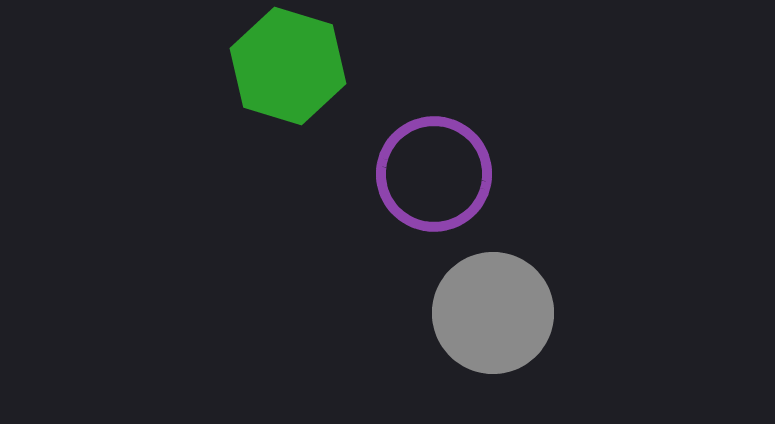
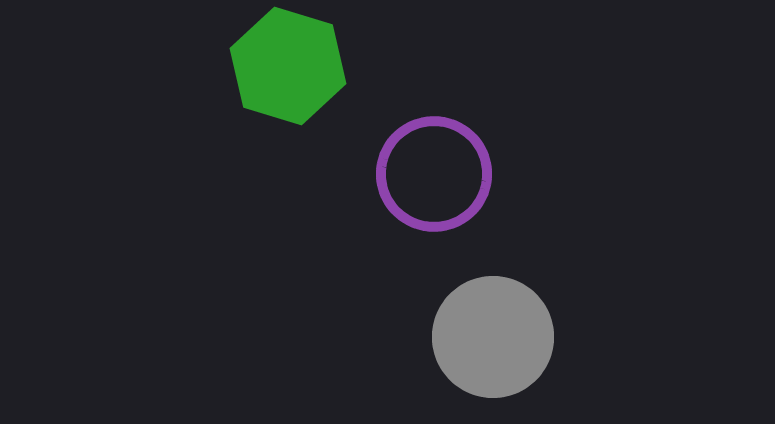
gray circle: moved 24 px down
